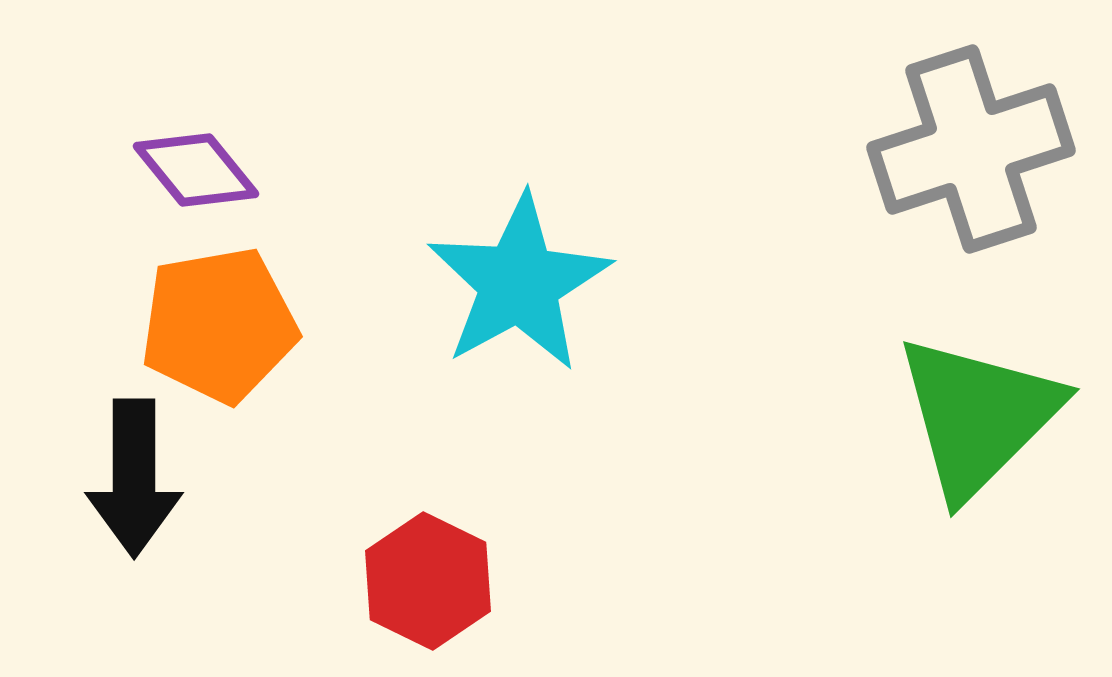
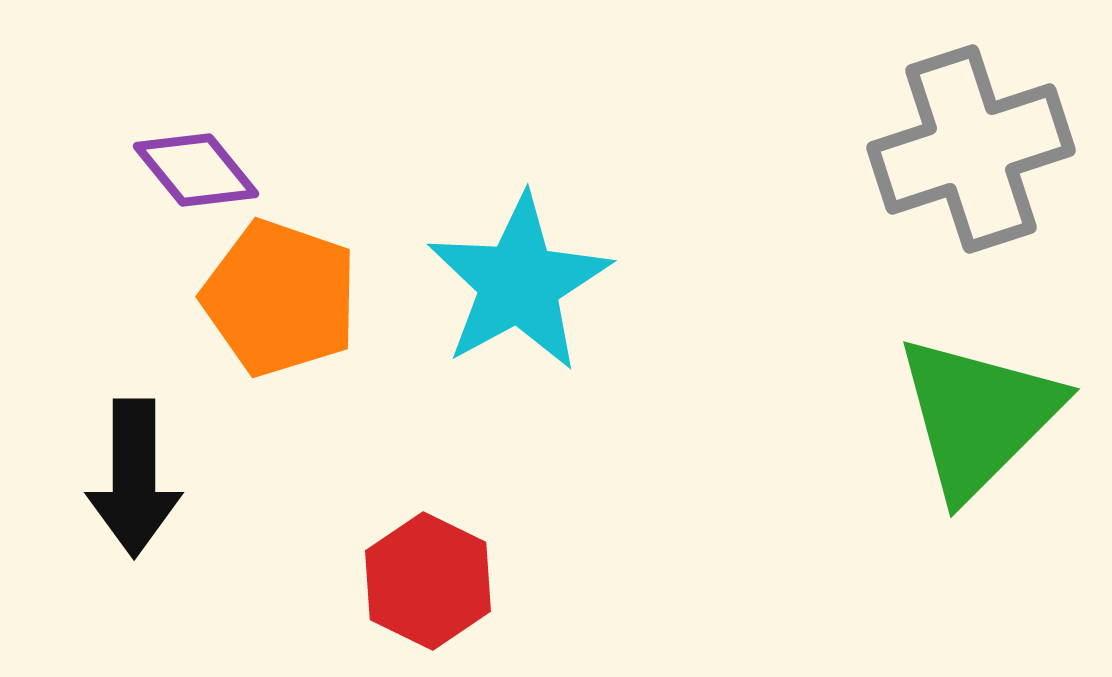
orange pentagon: moved 61 px right, 27 px up; rotated 29 degrees clockwise
